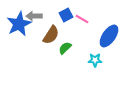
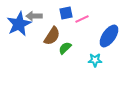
blue square: moved 2 px up; rotated 16 degrees clockwise
pink line: rotated 56 degrees counterclockwise
brown semicircle: moved 1 px right, 1 px down
